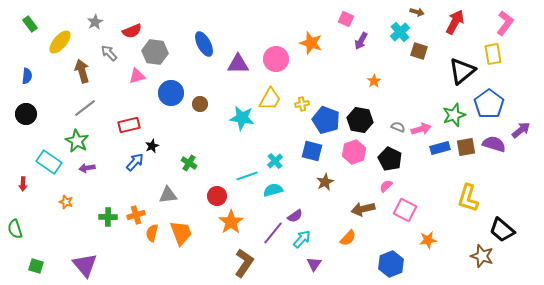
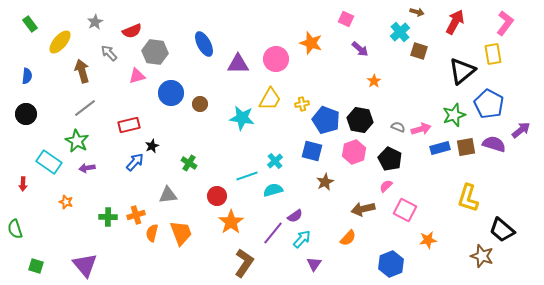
purple arrow at (361, 41): moved 1 px left, 8 px down; rotated 78 degrees counterclockwise
blue pentagon at (489, 104): rotated 8 degrees counterclockwise
